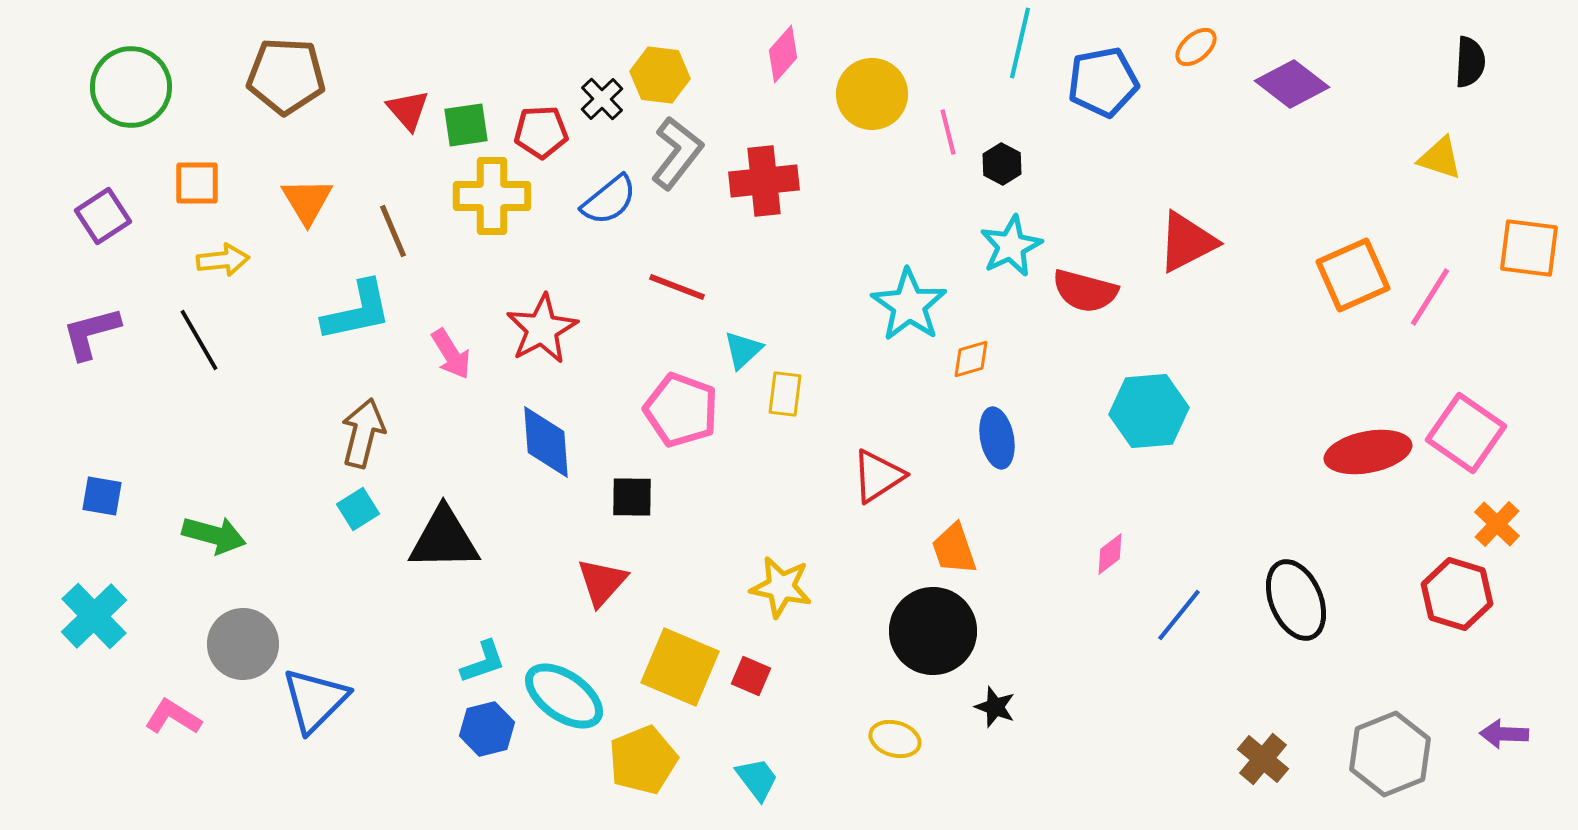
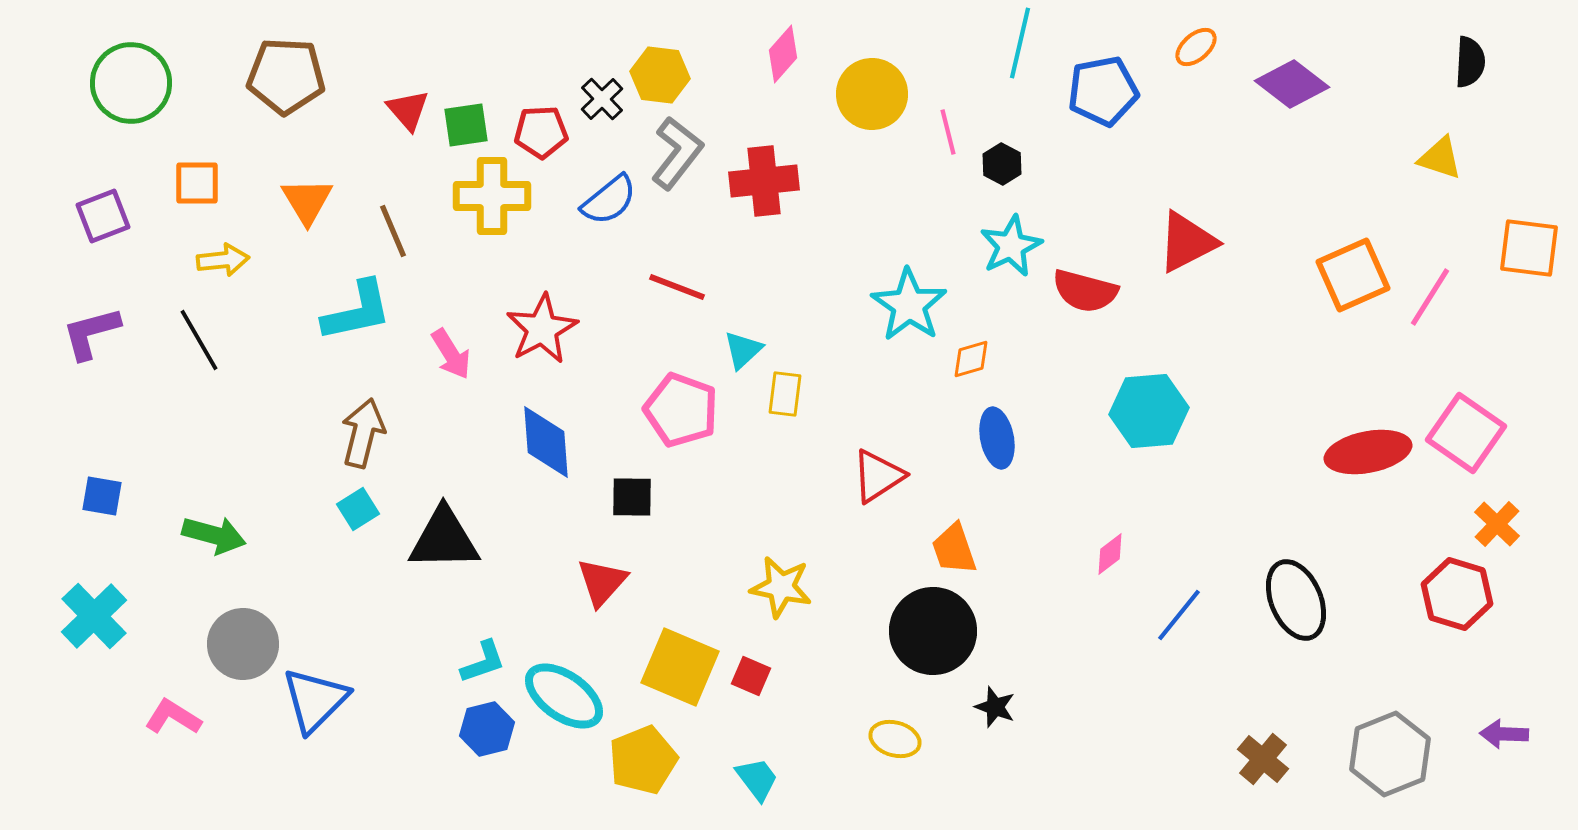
blue pentagon at (1103, 82): moved 9 px down
green circle at (131, 87): moved 4 px up
purple square at (103, 216): rotated 12 degrees clockwise
